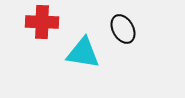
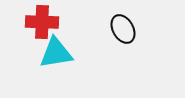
cyan triangle: moved 27 px left; rotated 18 degrees counterclockwise
